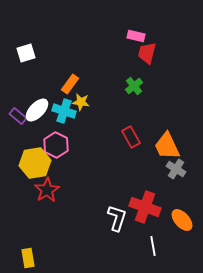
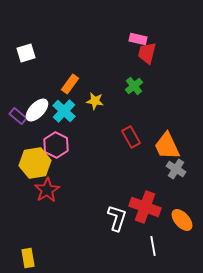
pink rectangle: moved 2 px right, 3 px down
yellow star: moved 14 px right, 1 px up
cyan cross: rotated 25 degrees clockwise
